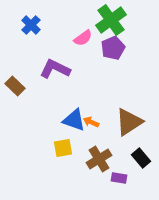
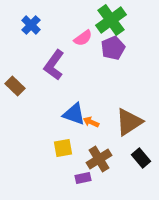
purple L-shape: moved 1 px left, 4 px up; rotated 80 degrees counterclockwise
blue triangle: moved 6 px up
purple rectangle: moved 36 px left; rotated 21 degrees counterclockwise
